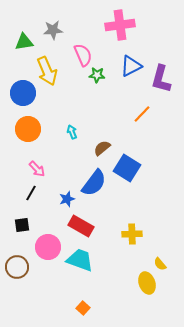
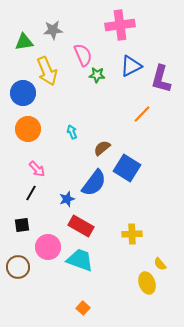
brown circle: moved 1 px right
